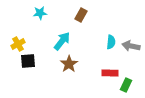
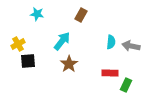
cyan star: moved 3 px left, 1 px down; rotated 16 degrees clockwise
